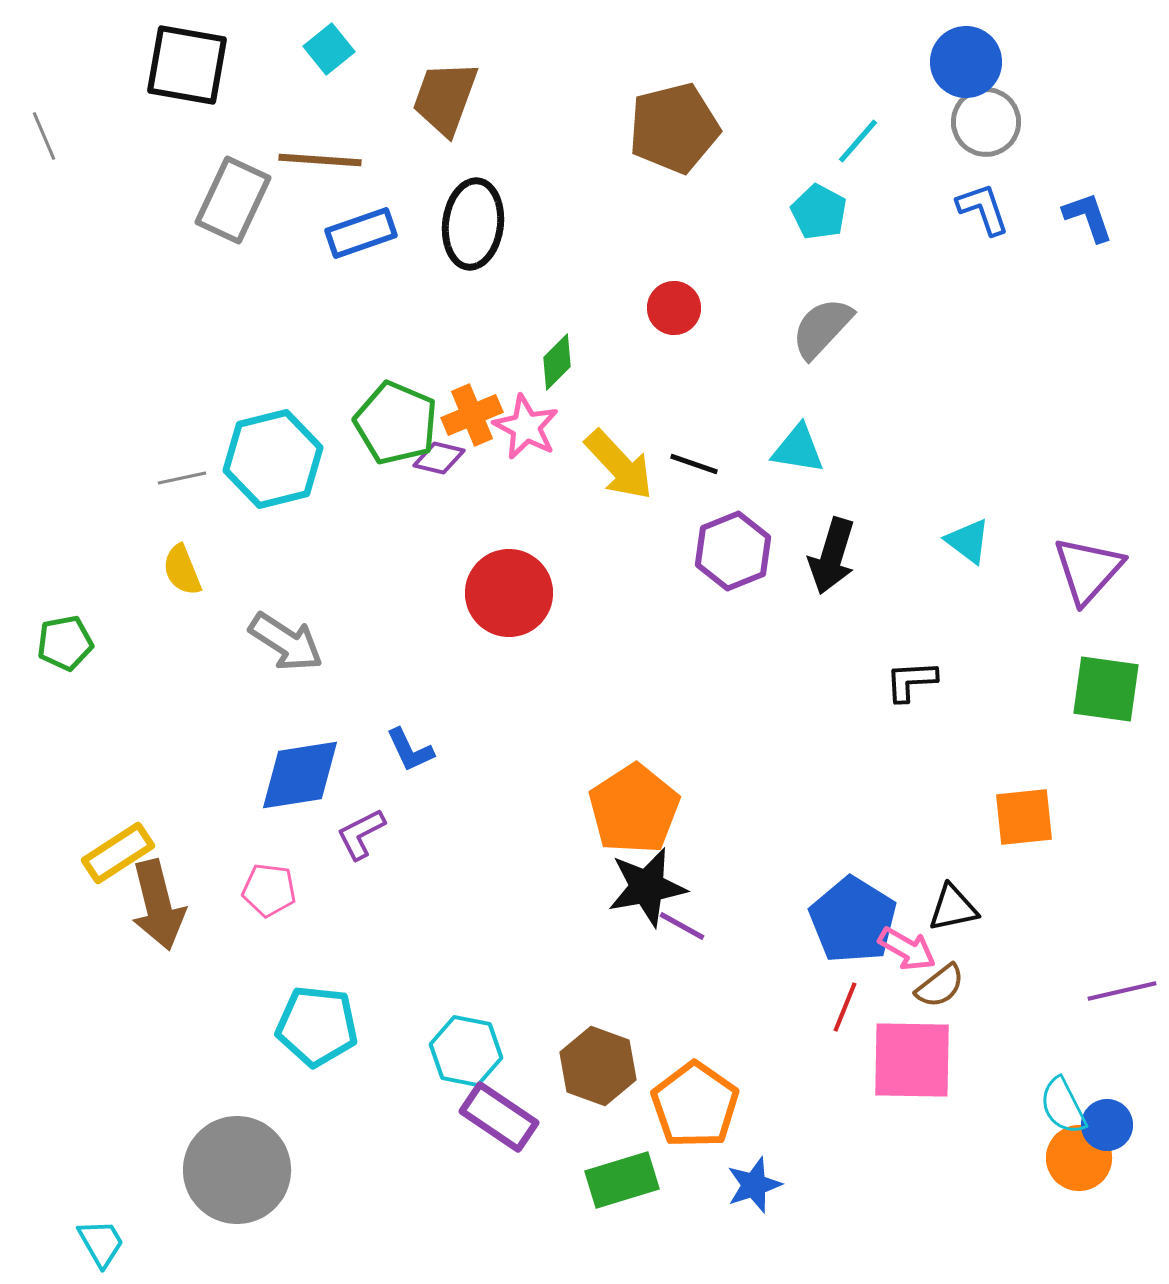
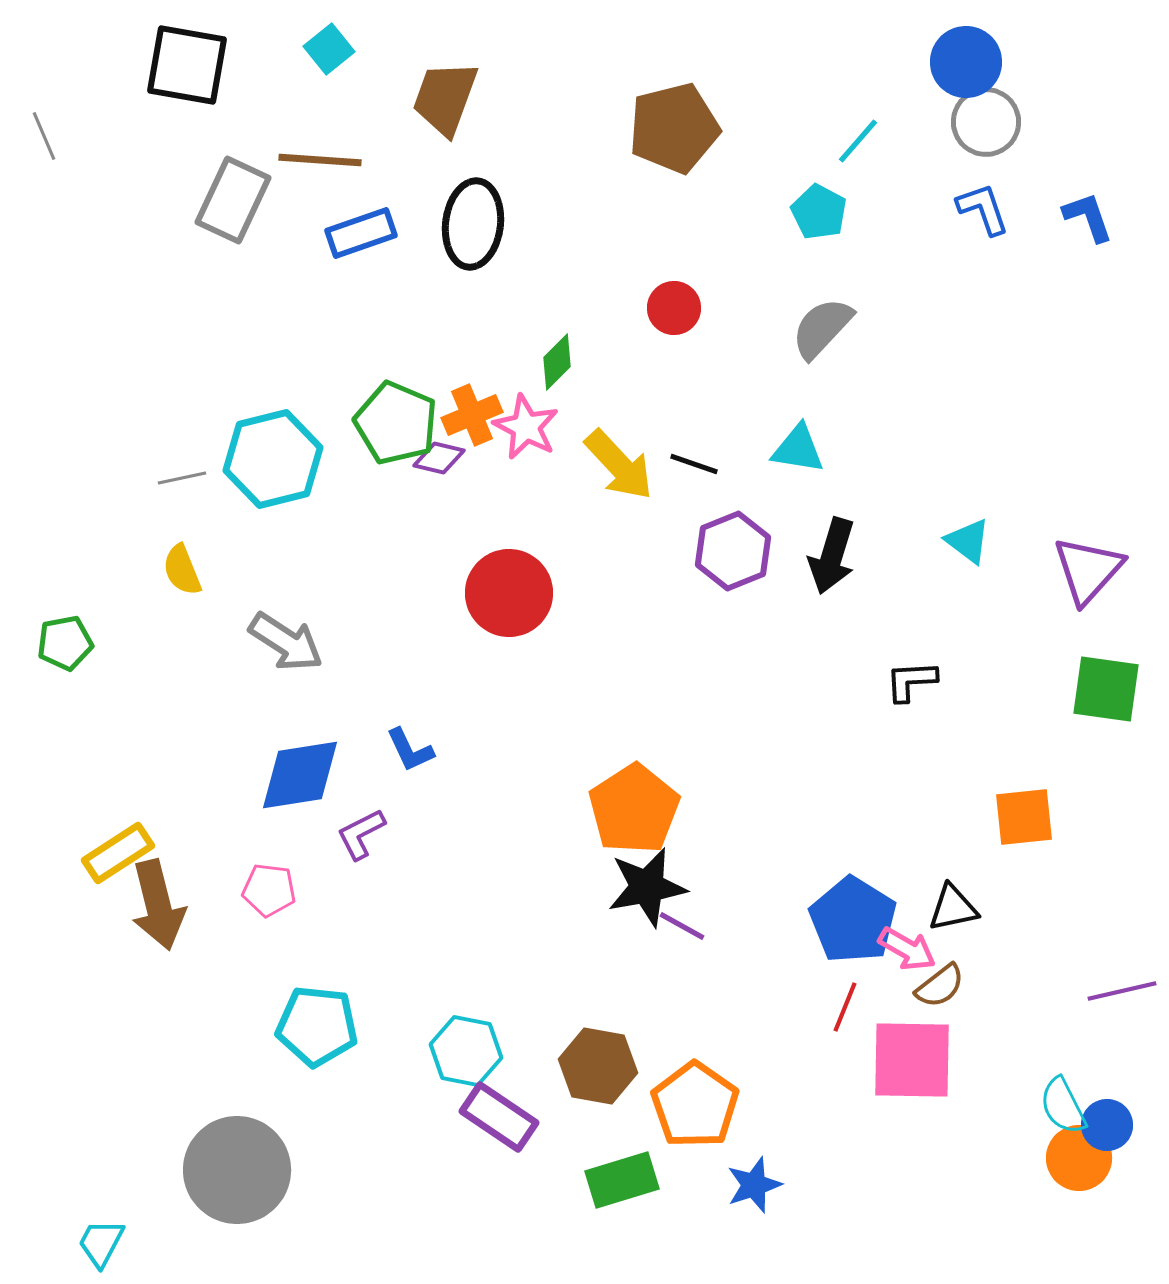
brown hexagon at (598, 1066): rotated 10 degrees counterclockwise
cyan trapezoid at (101, 1243): rotated 122 degrees counterclockwise
